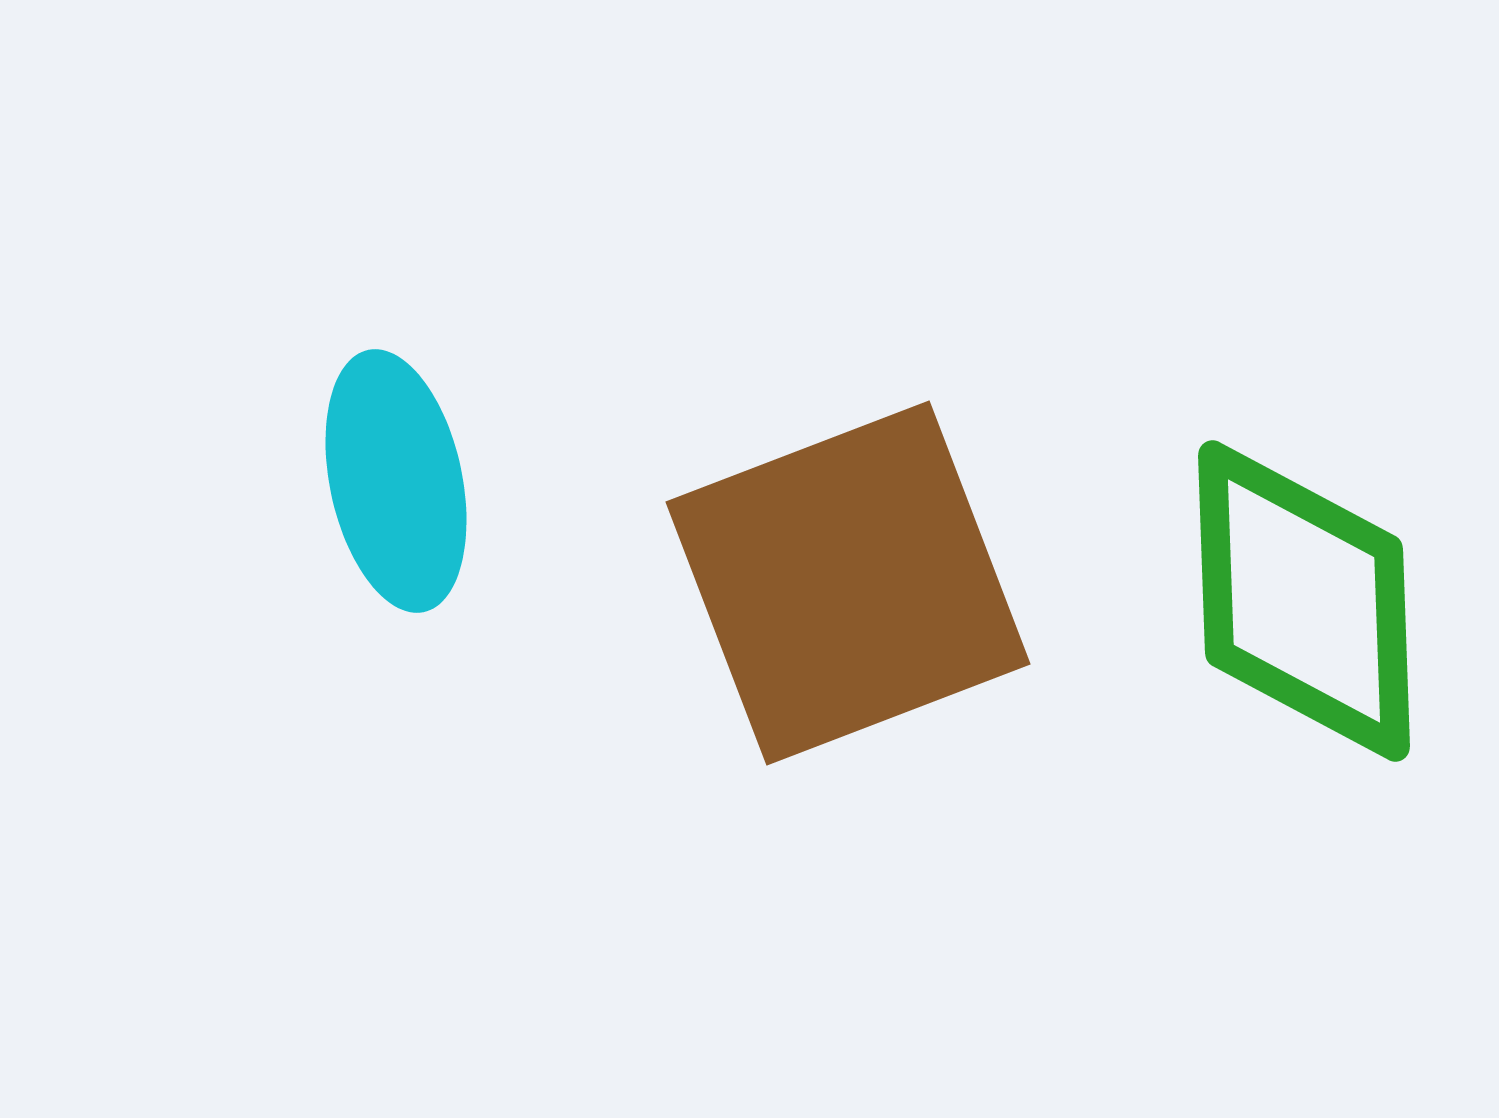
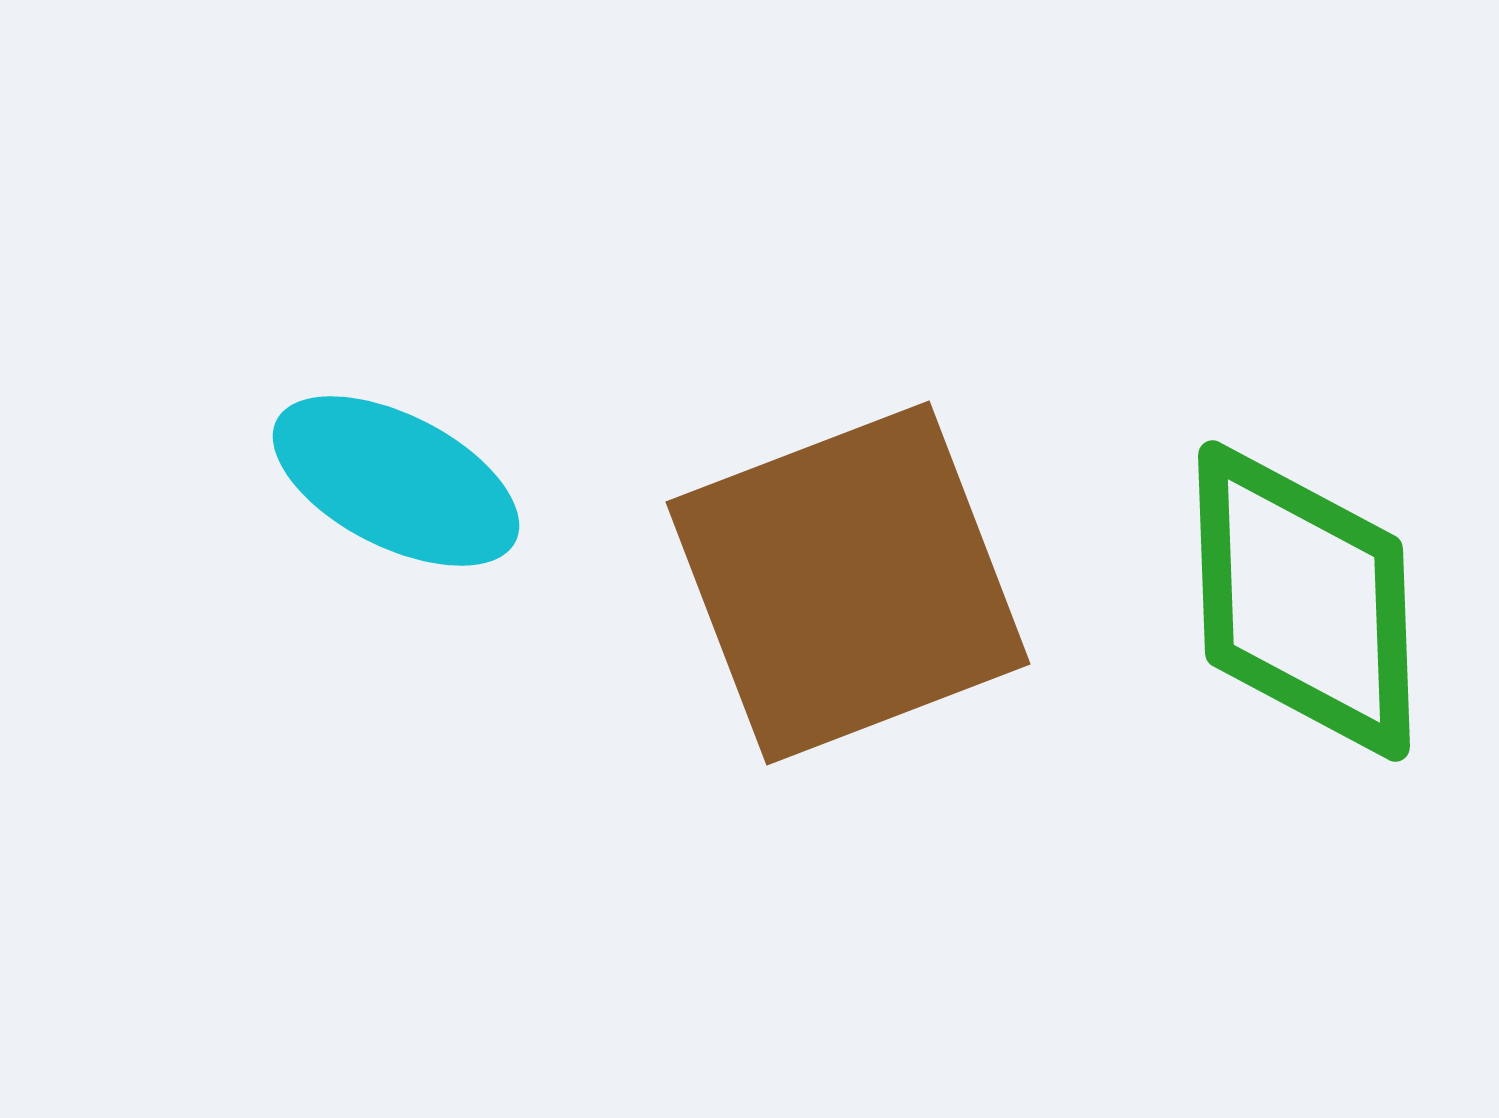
cyan ellipse: rotated 51 degrees counterclockwise
